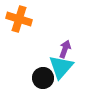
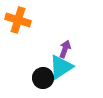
orange cross: moved 1 px left, 1 px down
cyan triangle: rotated 16 degrees clockwise
